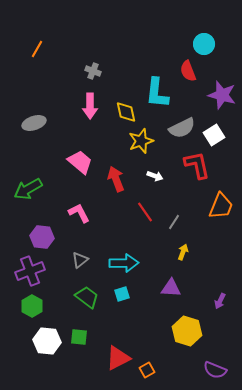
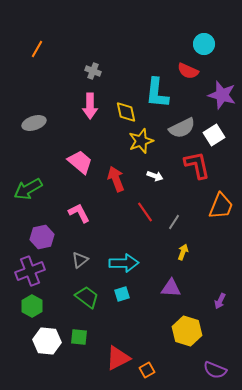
red semicircle: rotated 45 degrees counterclockwise
purple hexagon: rotated 20 degrees counterclockwise
